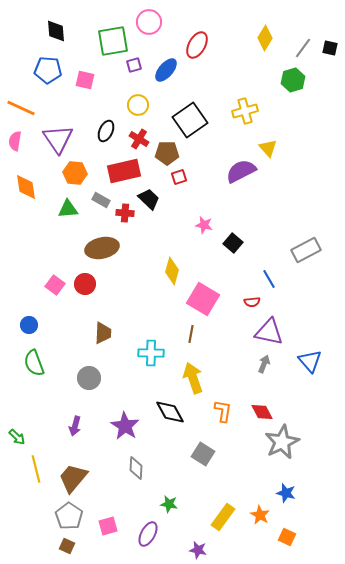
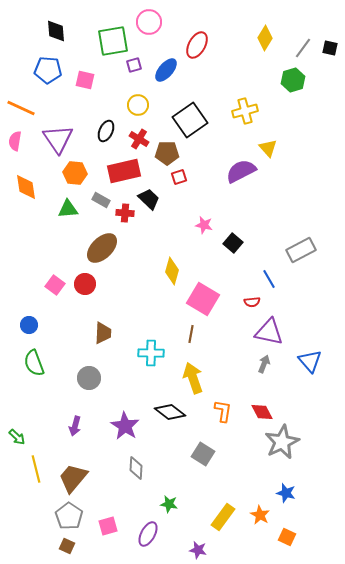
brown ellipse at (102, 248): rotated 32 degrees counterclockwise
gray rectangle at (306, 250): moved 5 px left
black diamond at (170, 412): rotated 24 degrees counterclockwise
